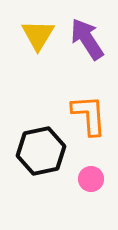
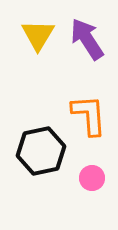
pink circle: moved 1 px right, 1 px up
